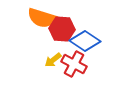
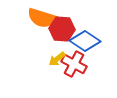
yellow arrow: moved 4 px right, 1 px up
